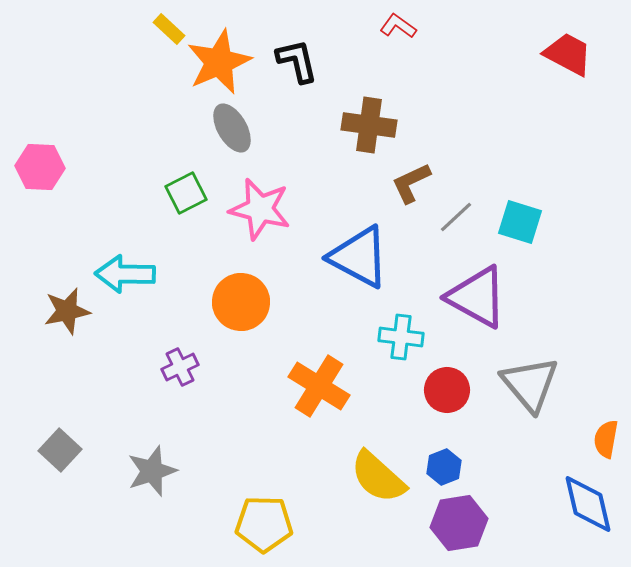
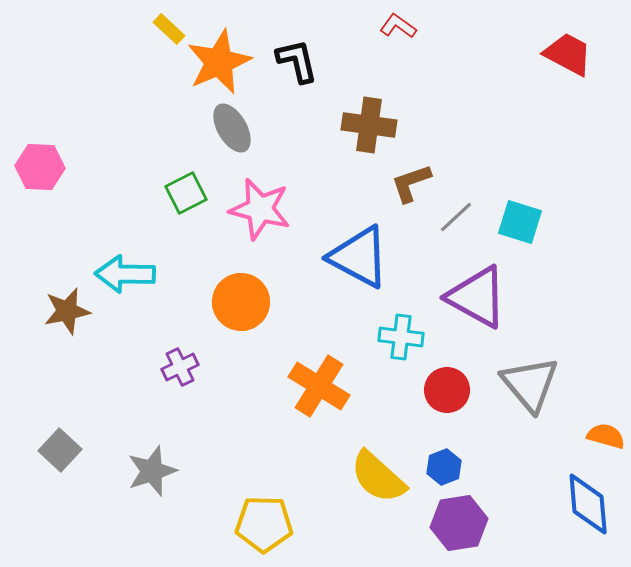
brown L-shape: rotated 6 degrees clockwise
orange semicircle: moved 3 px up; rotated 96 degrees clockwise
blue diamond: rotated 8 degrees clockwise
